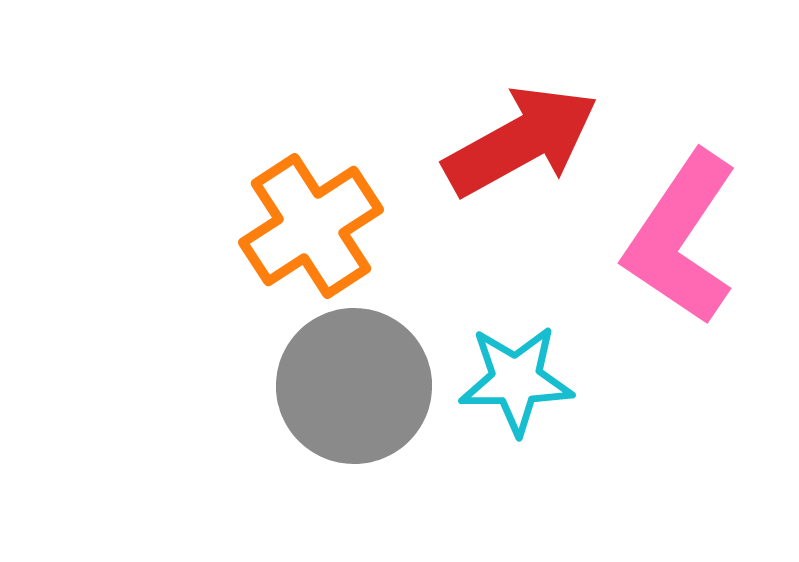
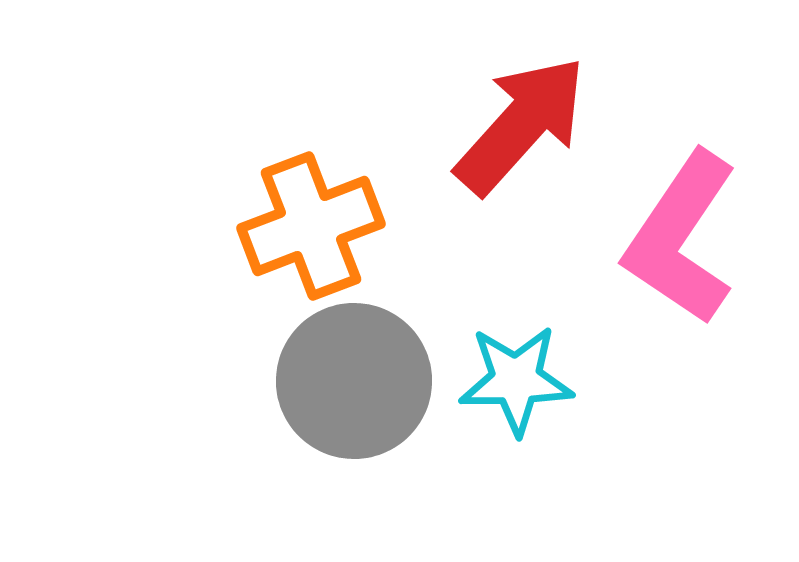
red arrow: moved 16 px up; rotated 19 degrees counterclockwise
orange cross: rotated 12 degrees clockwise
gray circle: moved 5 px up
